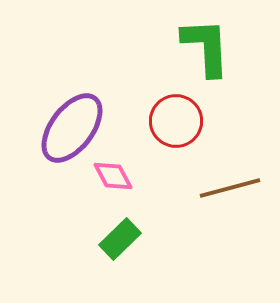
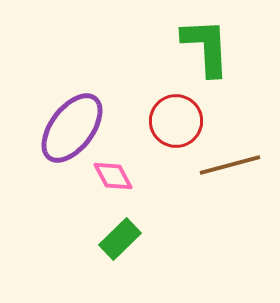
brown line: moved 23 px up
